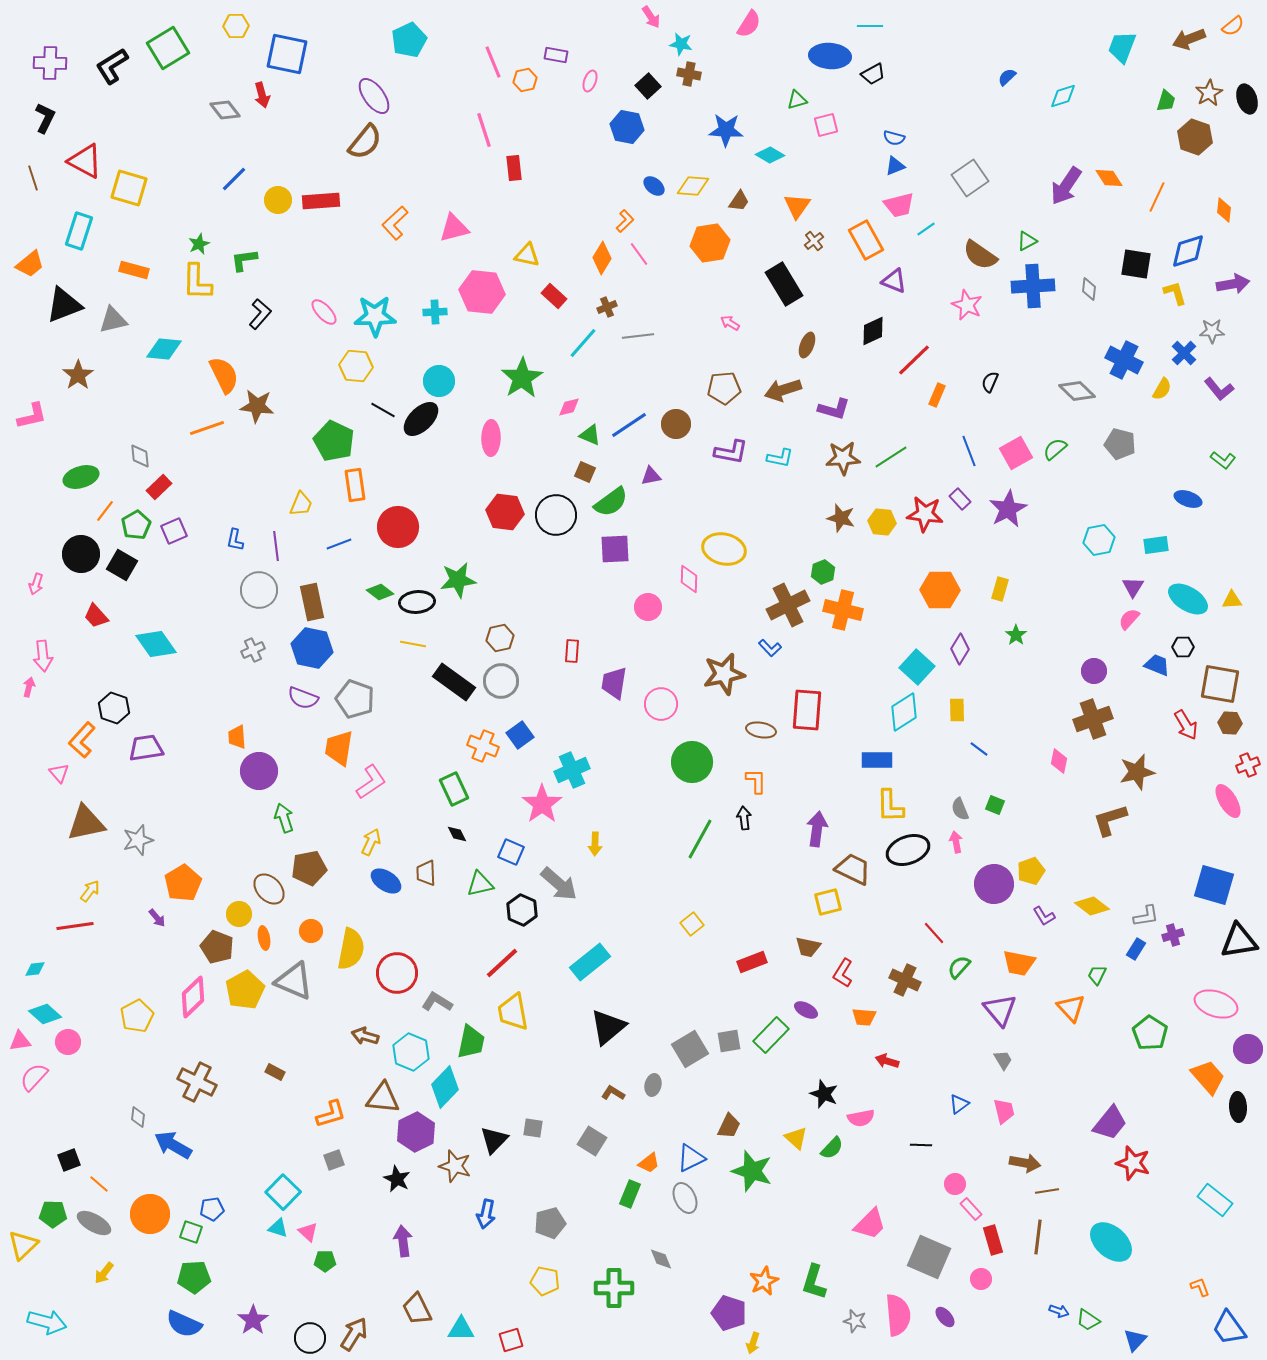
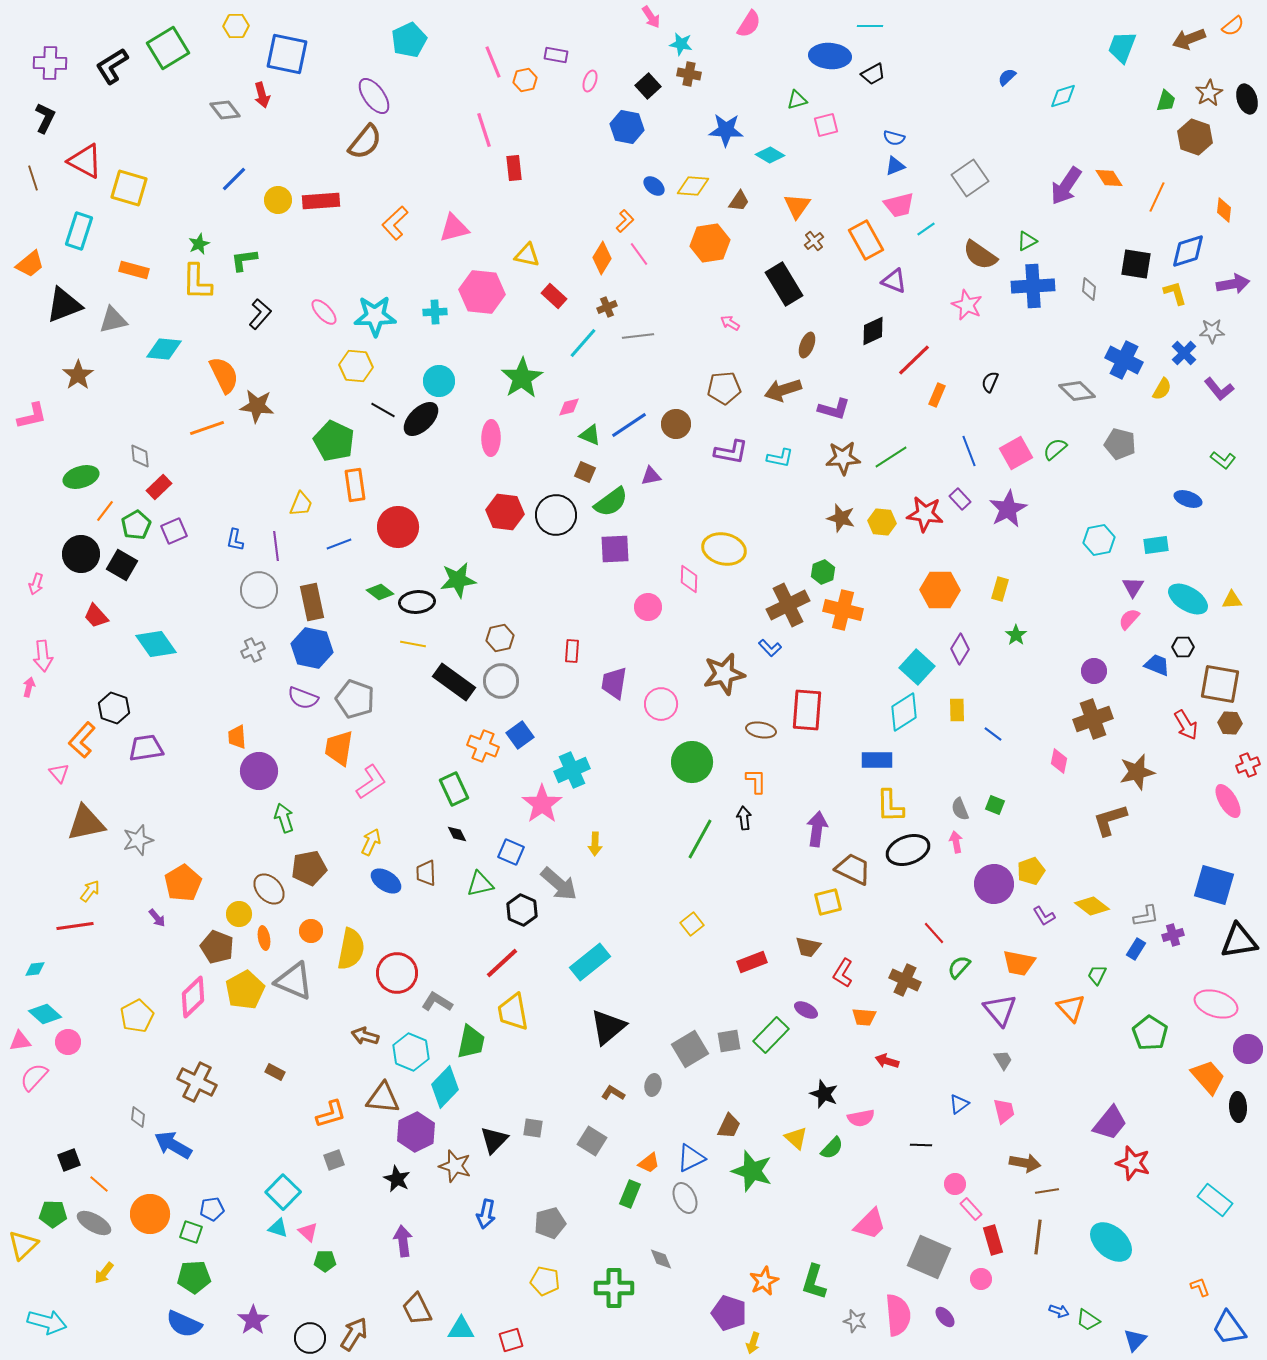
blue line at (979, 749): moved 14 px right, 15 px up
